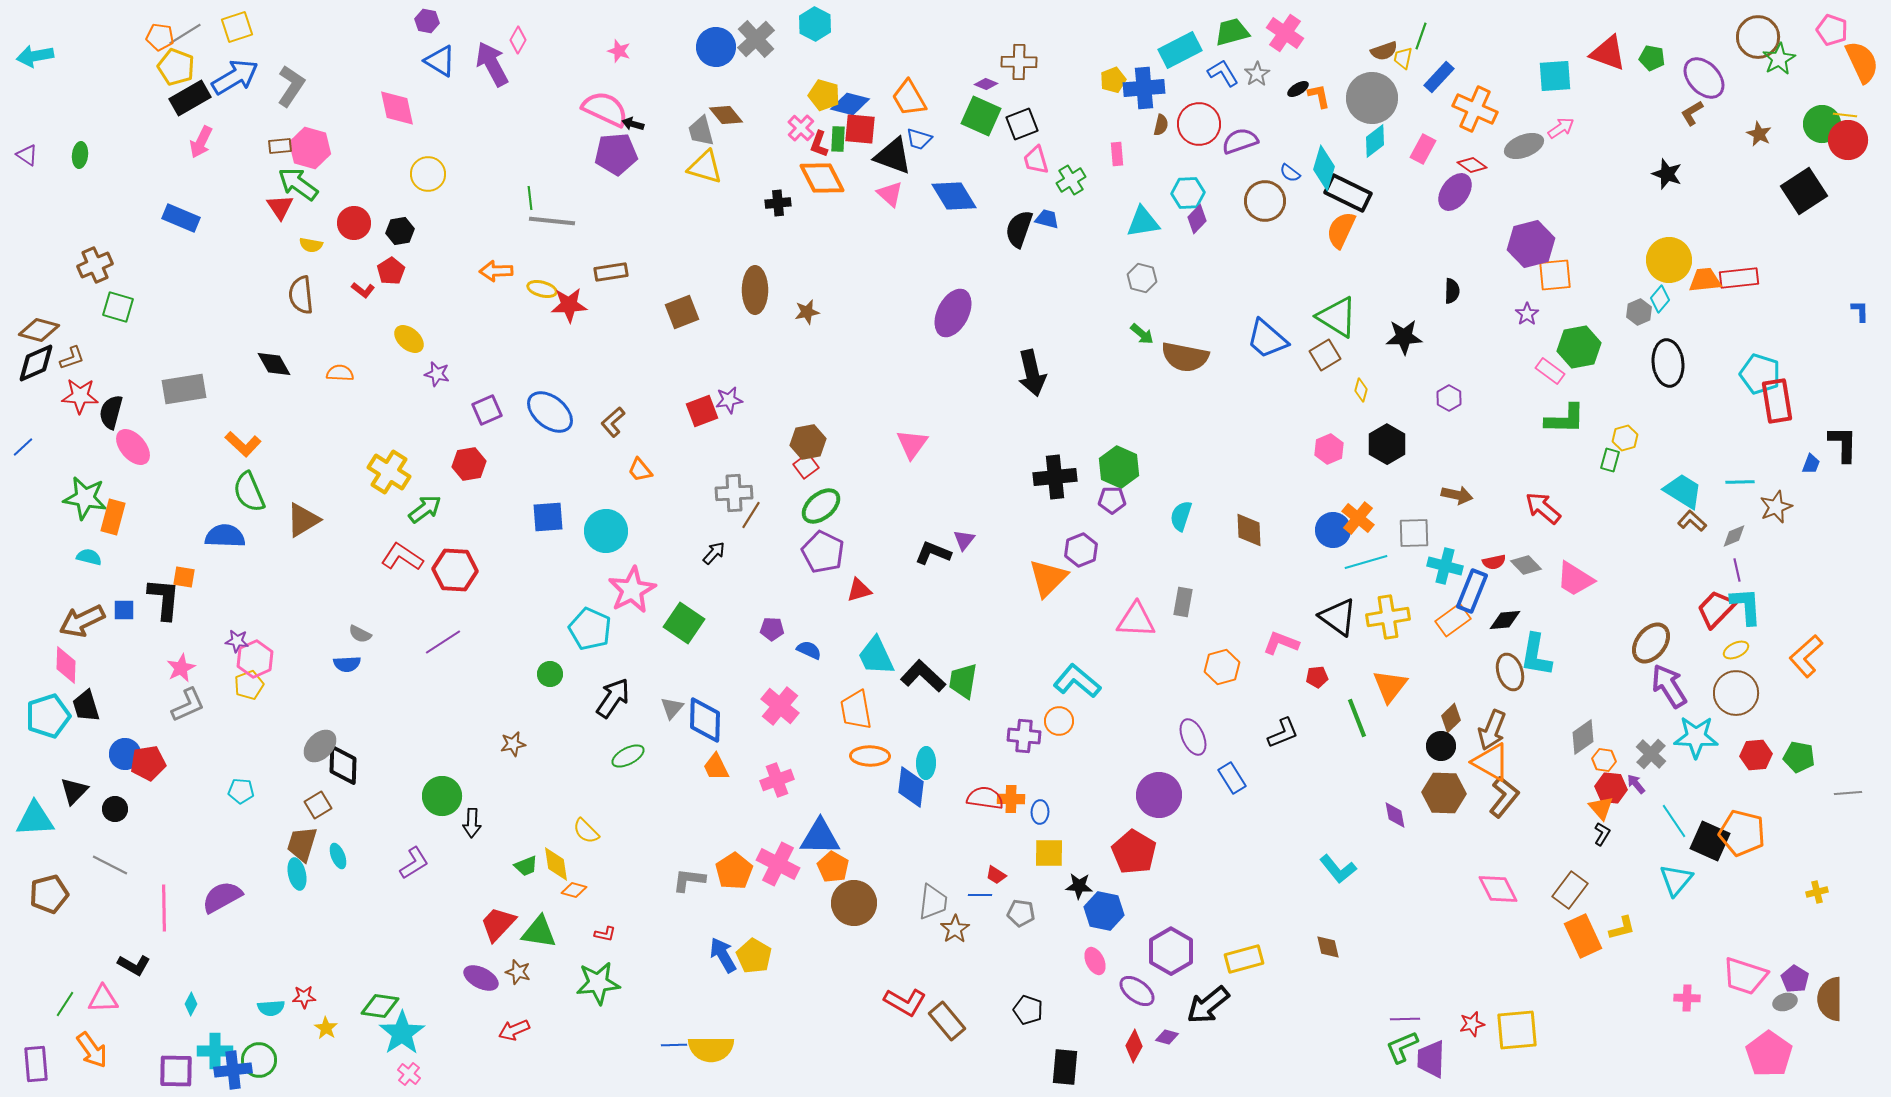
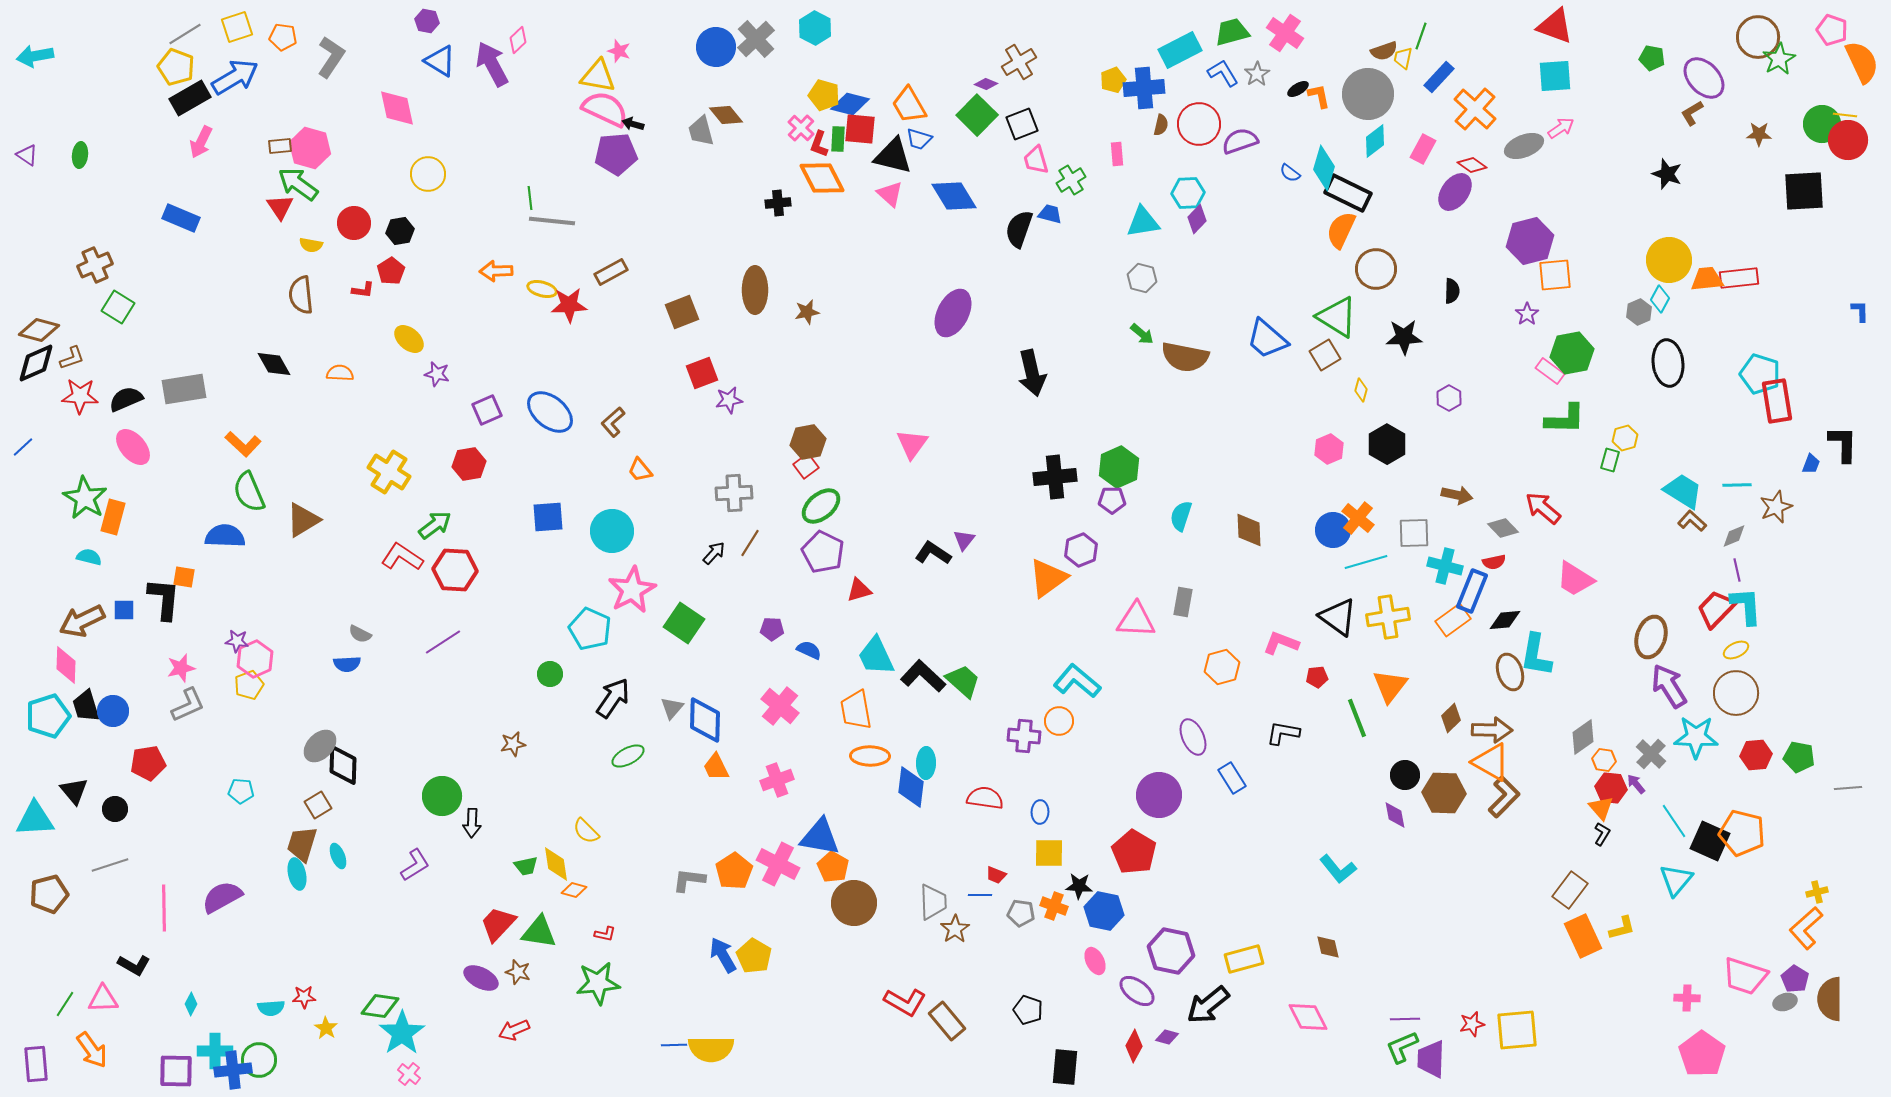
cyan hexagon at (815, 24): moved 4 px down
orange pentagon at (160, 37): moved 123 px right
pink diamond at (518, 40): rotated 16 degrees clockwise
red triangle at (1608, 53): moved 53 px left, 27 px up
brown cross at (1019, 62): rotated 32 degrees counterclockwise
gray L-shape at (291, 86): moved 40 px right, 29 px up
orange trapezoid at (909, 98): moved 7 px down
gray circle at (1372, 98): moved 4 px left, 4 px up
orange cross at (1475, 109): rotated 18 degrees clockwise
green square at (981, 116): moved 4 px left, 1 px up; rotated 21 degrees clockwise
brown star at (1759, 134): rotated 25 degrees counterclockwise
black triangle at (893, 156): rotated 6 degrees counterclockwise
yellow triangle at (705, 167): moved 107 px left, 91 px up; rotated 6 degrees counterclockwise
black square at (1804, 191): rotated 30 degrees clockwise
brown circle at (1265, 201): moved 111 px right, 68 px down
blue trapezoid at (1047, 219): moved 3 px right, 5 px up
purple hexagon at (1531, 244): moved 1 px left, 3 px up
brown rectangle at (611, 272): rotated 20 degrees counterclockwise
orange trapezoid at (1705, 280): moved 2 px right, 1 px up
red L-shape at (363, 290): rotated 30 degrees counterclockwise
cyan diamond at (1660, 299): rotated 12 degrees counterclockwise
green square at (118, 307): rotated 16 degrees clockwise
green hexagon at (1579, 347): moved 7 px left, 6 px down
red square at (702, 411): moved 38 px up
black semicircle at (111, 412): moved 15 px right, 13 px up; rotated 52 degrees clockwise
green hexagon at (1119, 467): rotated 12 degrees clockwise
cyan line at (1740, 482): moved 3 px left, 3 px down
green star at (85, 498): rotated 21 degrees clockwise
green arrow at (425, 509): moved 10 px right, 16 px down
brown line at (751, 515): moved 1 px left, 28 px down
cyan circle at (606, 531): moved 6 px right
black L-shape at (933, 553): rotated 12 degrees clockwise
gray diamond at (1526, 565): moved 23 px left, 37 px up
orange triangle at (1048, 578): rotated 9 degrees clockwise
brown ellipse at (1651, 643): moved 6 px up; rotated 21 degrees counterclockwise
orange L-shape at (1806, 656): moved 272 px down
pink star at (181, 668): rotated 12 degrees clockwise
green trapezoid at (963, 681): rotated 123 degrees clockwise
brown arrow at (1492, 730): rotated 111 degrees counterclockwise
black L-shape at (1283, 733): rotated 148 degrees counterclockwise
black circle at (1441, 746): moved 36 px left, 29 px down
blue circle at (125, 754): moved 12 px left, 43 px up
black triangle at (74, 791): rotated 24 degrees counterclockwise
gray line at (1848, 793): moved 5 px up
brown L-shape at (1504, 797): rotated 6 degrees clockwise
orange cross at (1011, 799): moved 43 px right, 107 px down; rotated 20 degrees clockwise
blue triangle at (820, 837): rotated 9 degrees clockwise
purple L-shape at (414, 863): moved 1 px right, 2 px down
gray line at (110, 865): rotated 45 degrees counterclockwise
green trapezoid at (526, 866): rotated 10 degrees clockwise
red trapezoid at (996, 875): rotated 10 degrees counterclockwise
pink diamond at (1498, 889): moved 190 px left, 128 px down
gray trapezoid at (933, 902): rotated 9 degrees counterclockwise
purple hexagon at (1171, 951): rotated 18 degrees counterclockwise
pink pentagon at (1769, 1054): moved 67 px left
